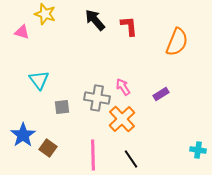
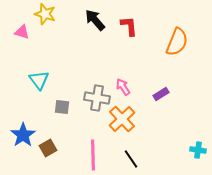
gray square: rotated 14 degrees clockwise
brown square: rotated 24 degrees clockwise
